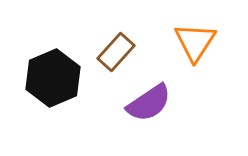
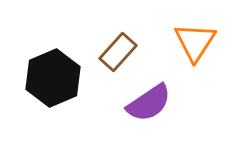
brown rectangle: moved 2 px right
